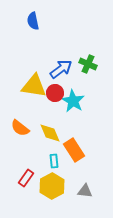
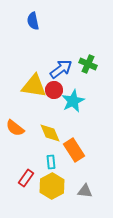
red circle: moved 1 px left, 3 px up
cyan star: rotated 15 degrees clockwise
orange semicircle: moved 5 px left
cyan rectangle: moved 3 px left, 1 px down
